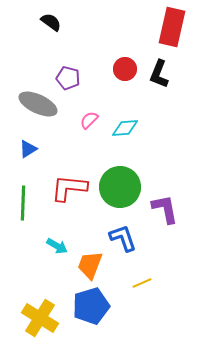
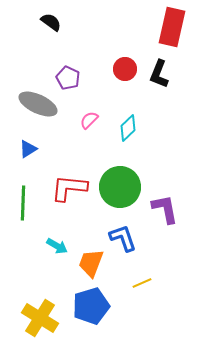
purple pentagon: rotated 10 degrees clockwise
cyan diamond: moved 3 px right; rotated 40 degrees counterclockwise
orange trapezoid: moved 1 px right, 2 px up
